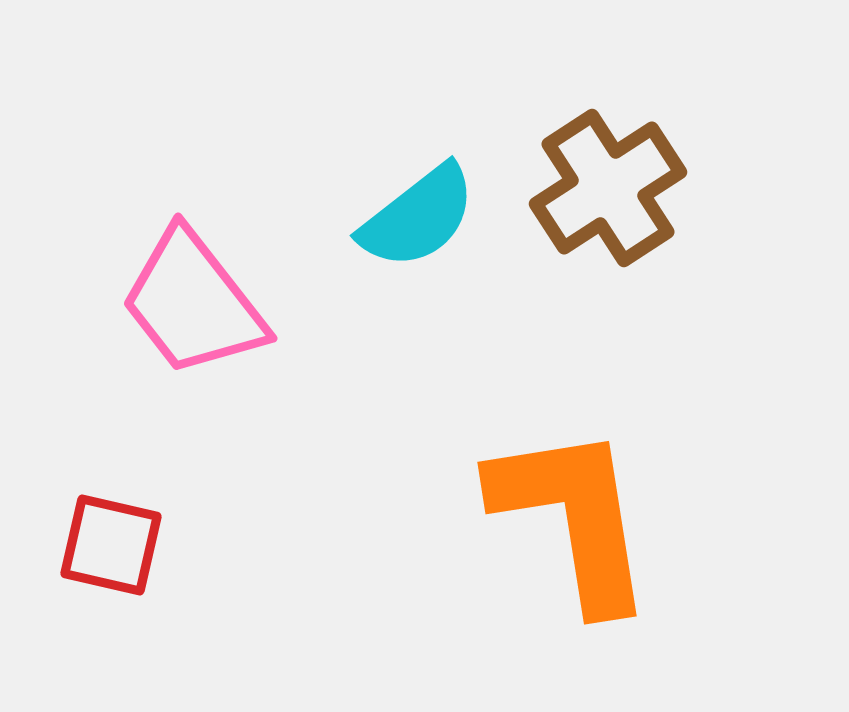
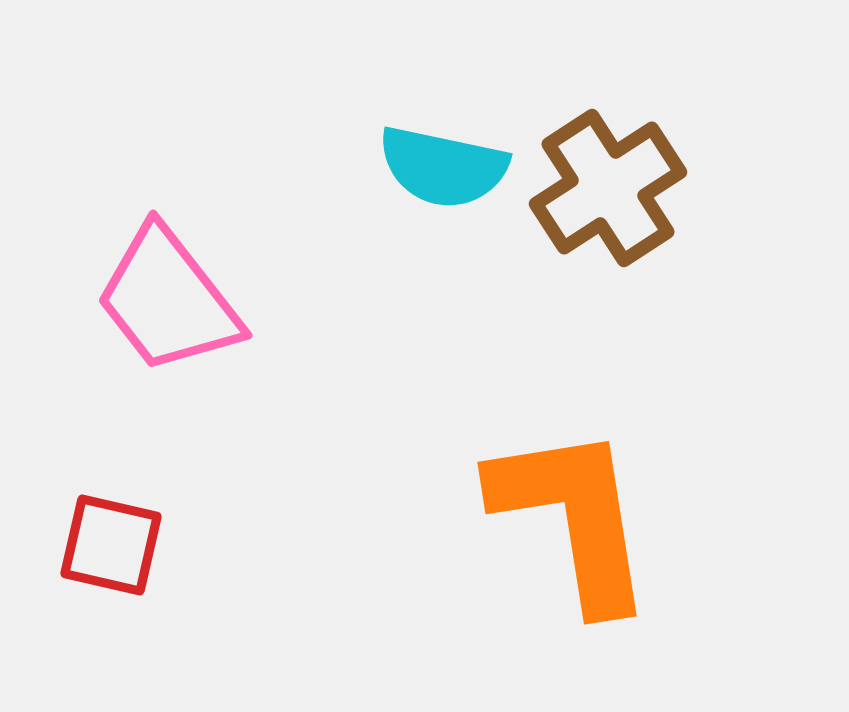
cyan semicircle: moved 25 px right, 50 px up; rotated 50 degrees clockwise
pink trapezoid: moved 25 px left, 3 px up
